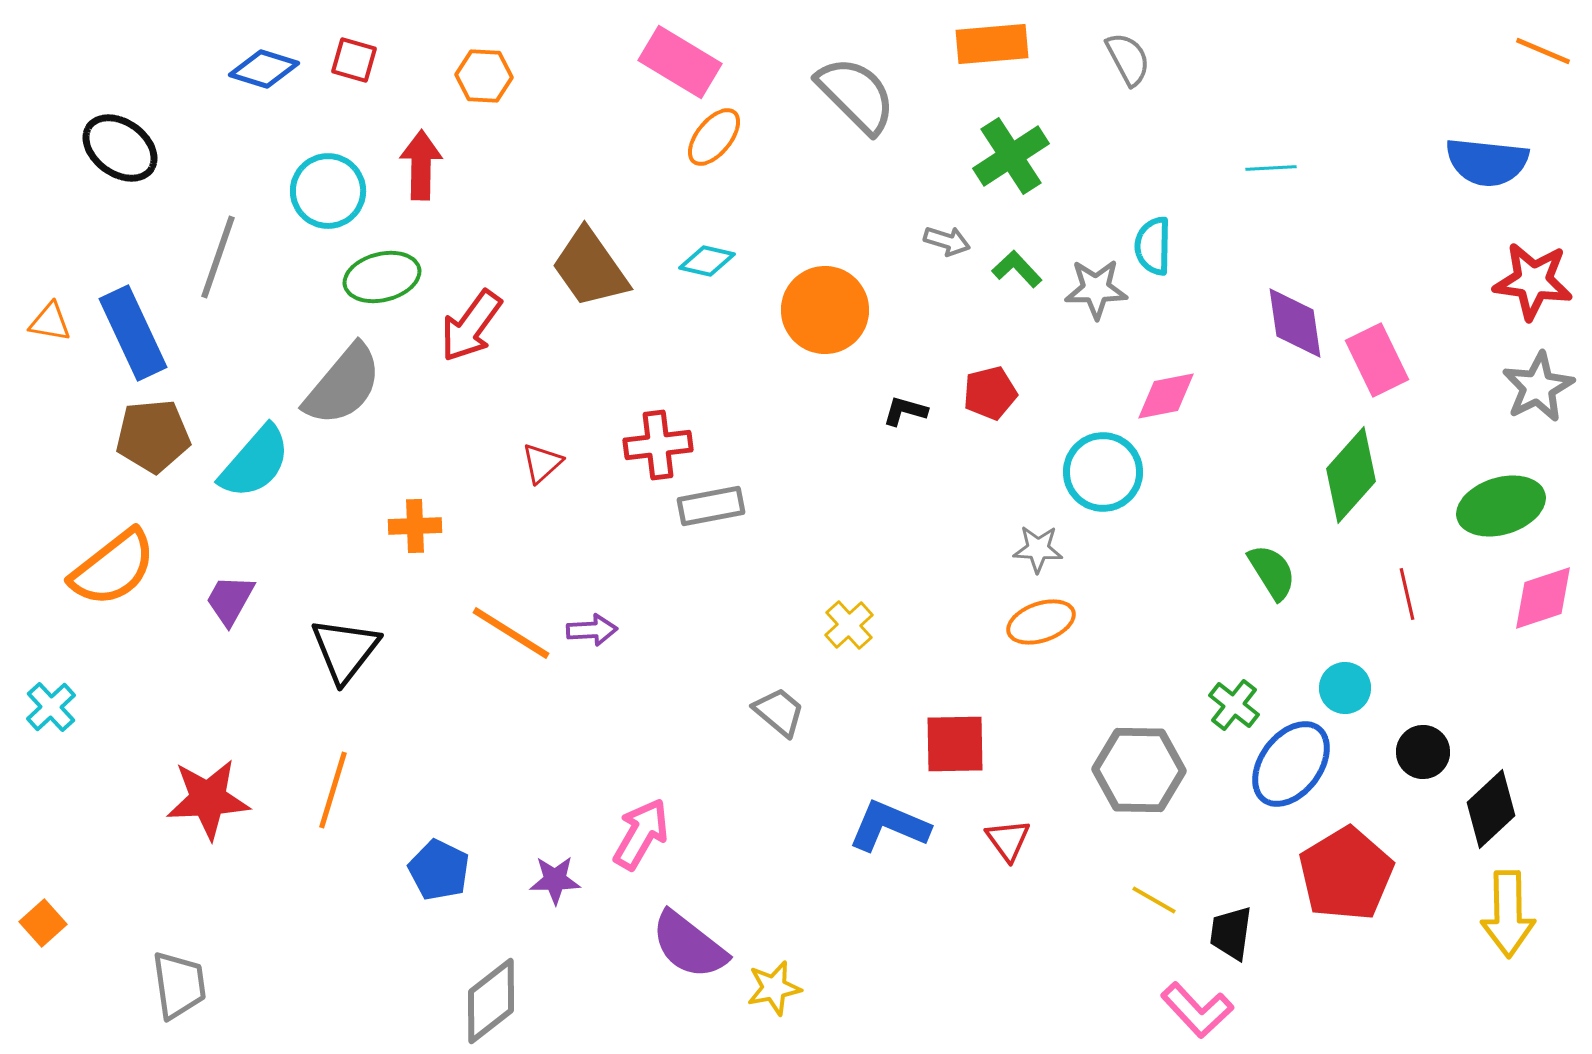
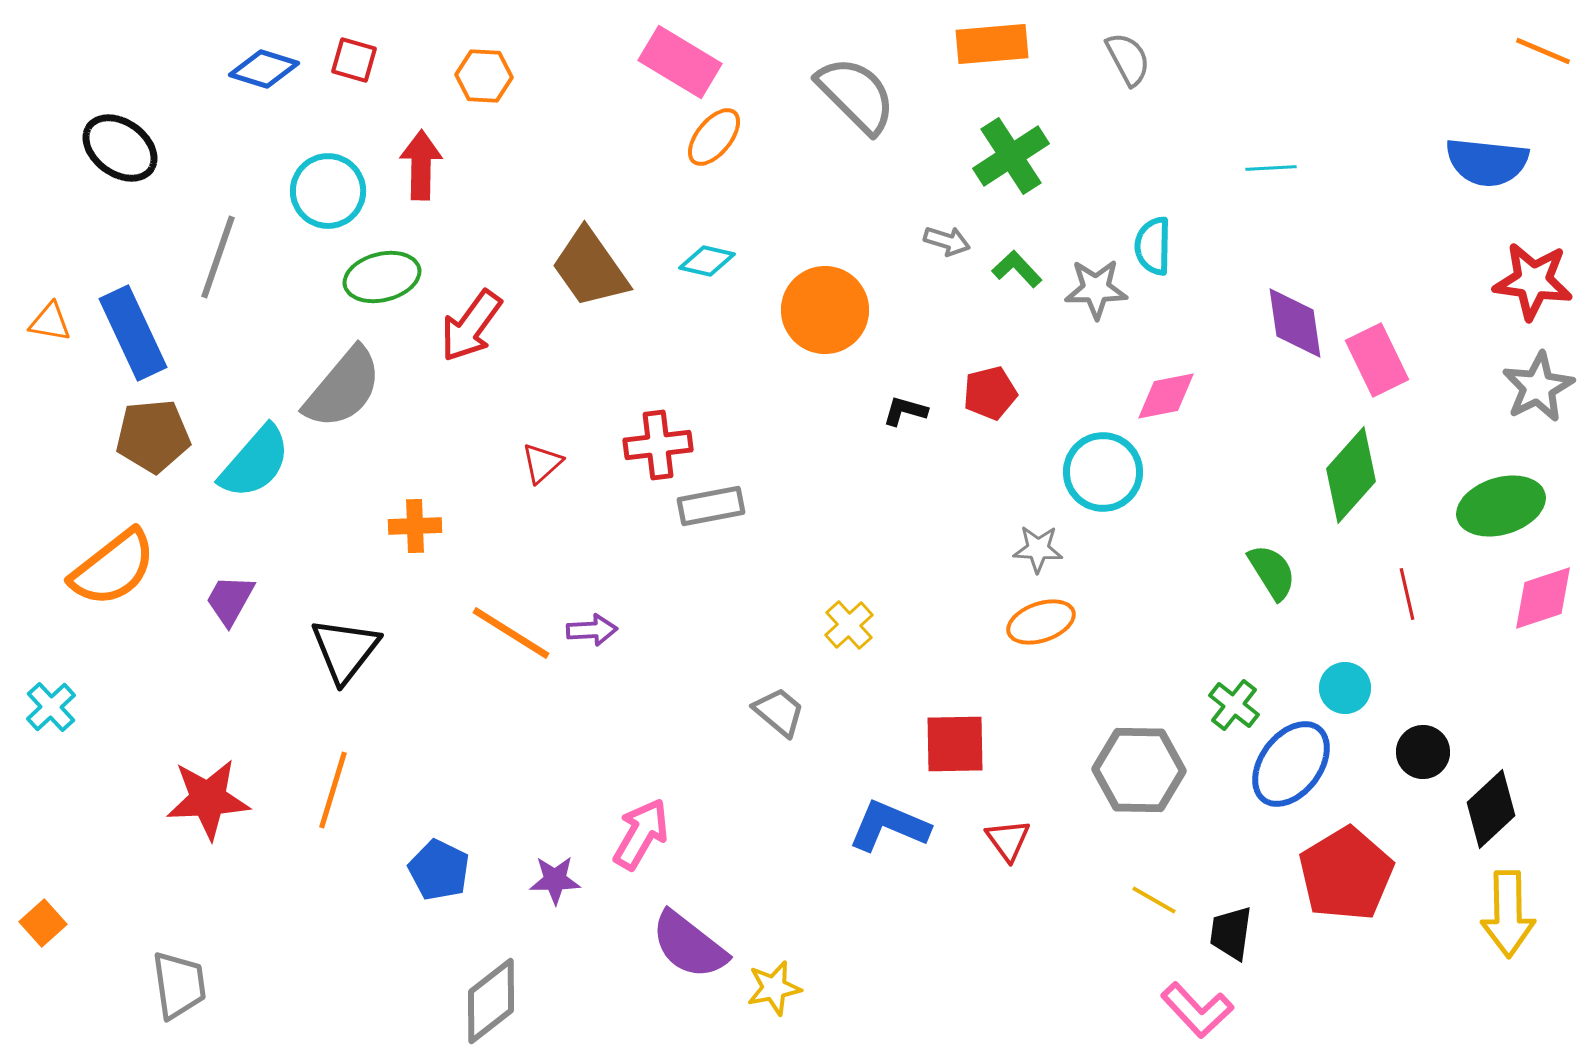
gray semicircle at (343, 385): moved 3 px down
